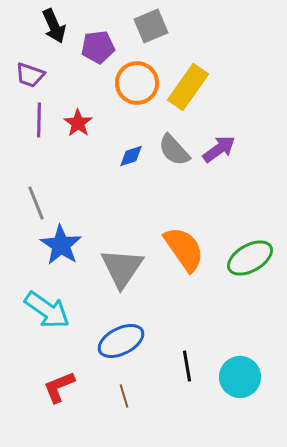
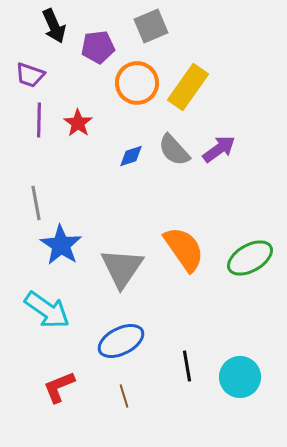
gray line: rotated 12 degrees clockwise
